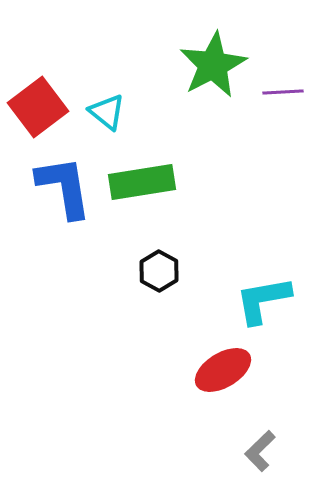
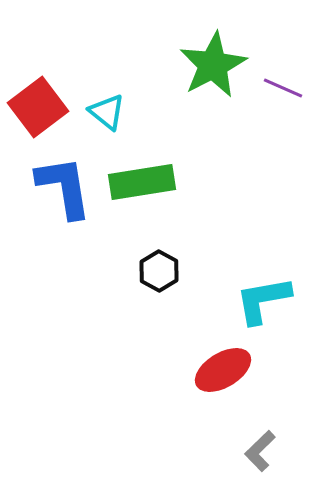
purple line: moved 4 px up; rotated 27 degrees clockwise
